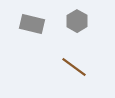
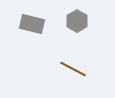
brown line: moved 1 px left, 2 px down; rotated 8 degrees counterclockwise
